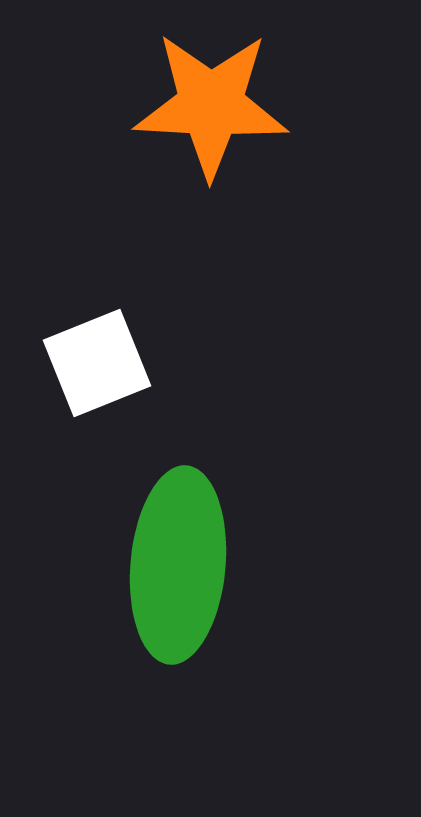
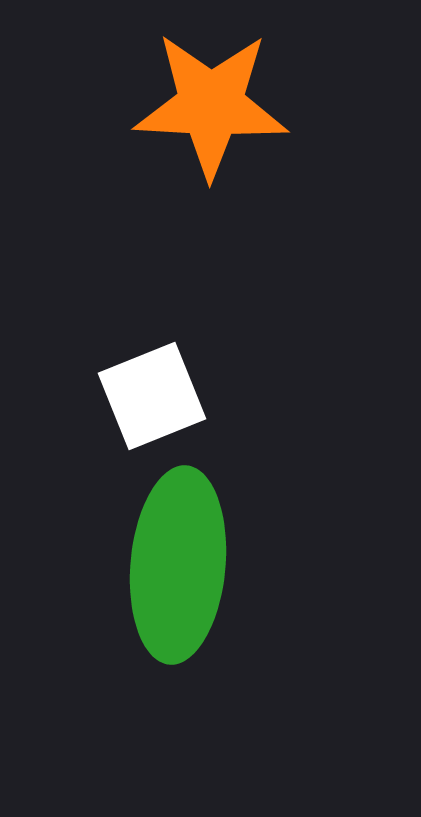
white square: moved 55 px right, 33 px down
